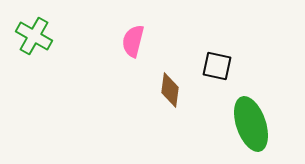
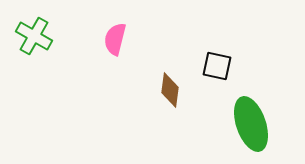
pink semicircle: moved 18 px left, 2 px up
